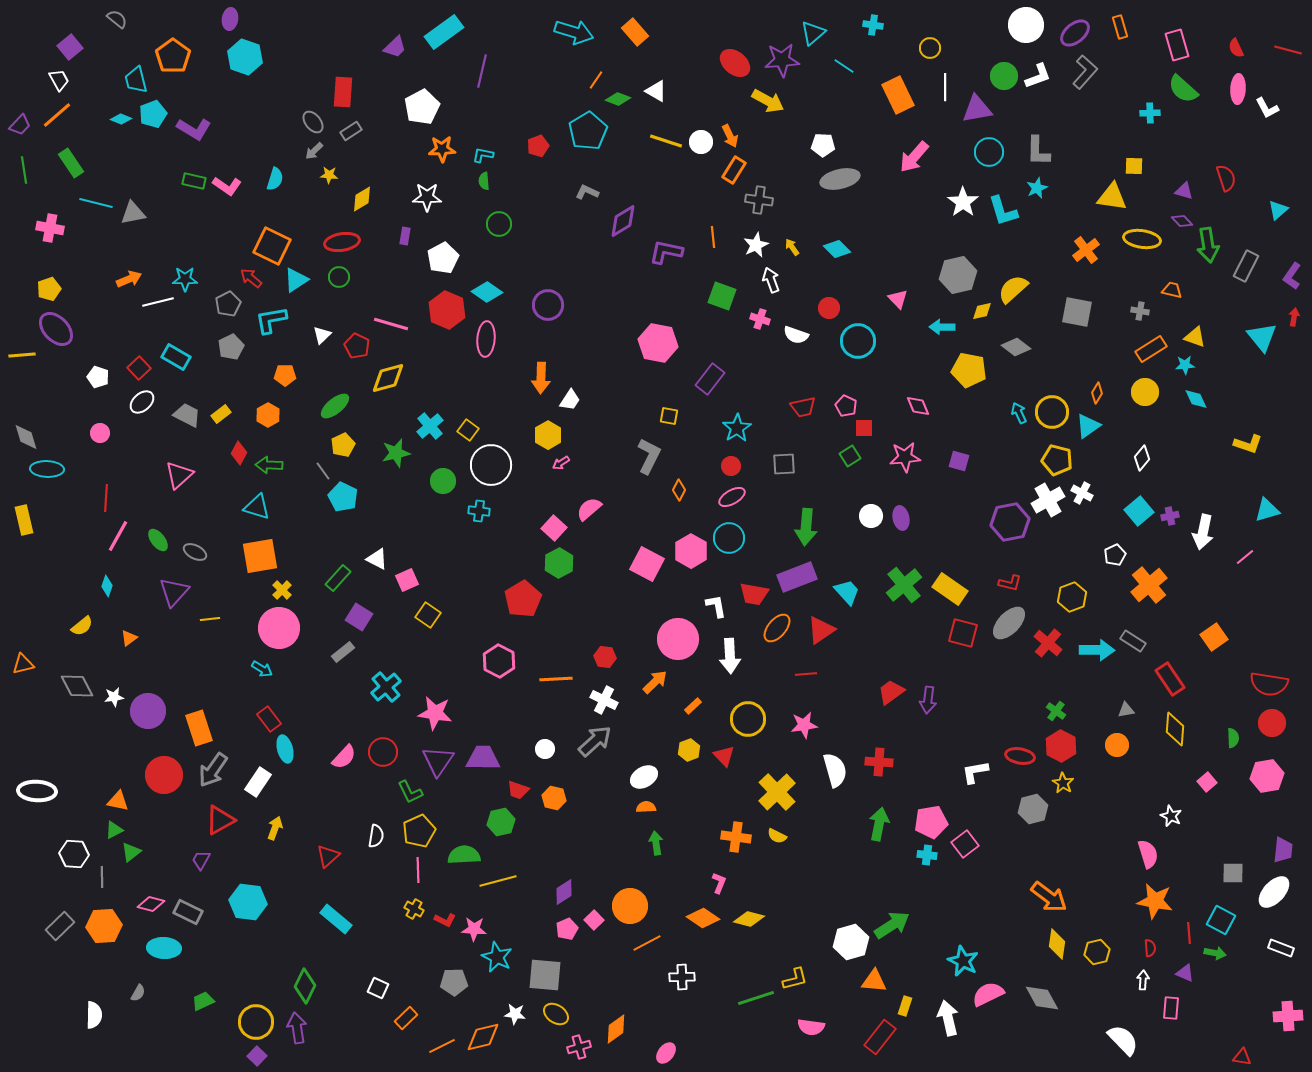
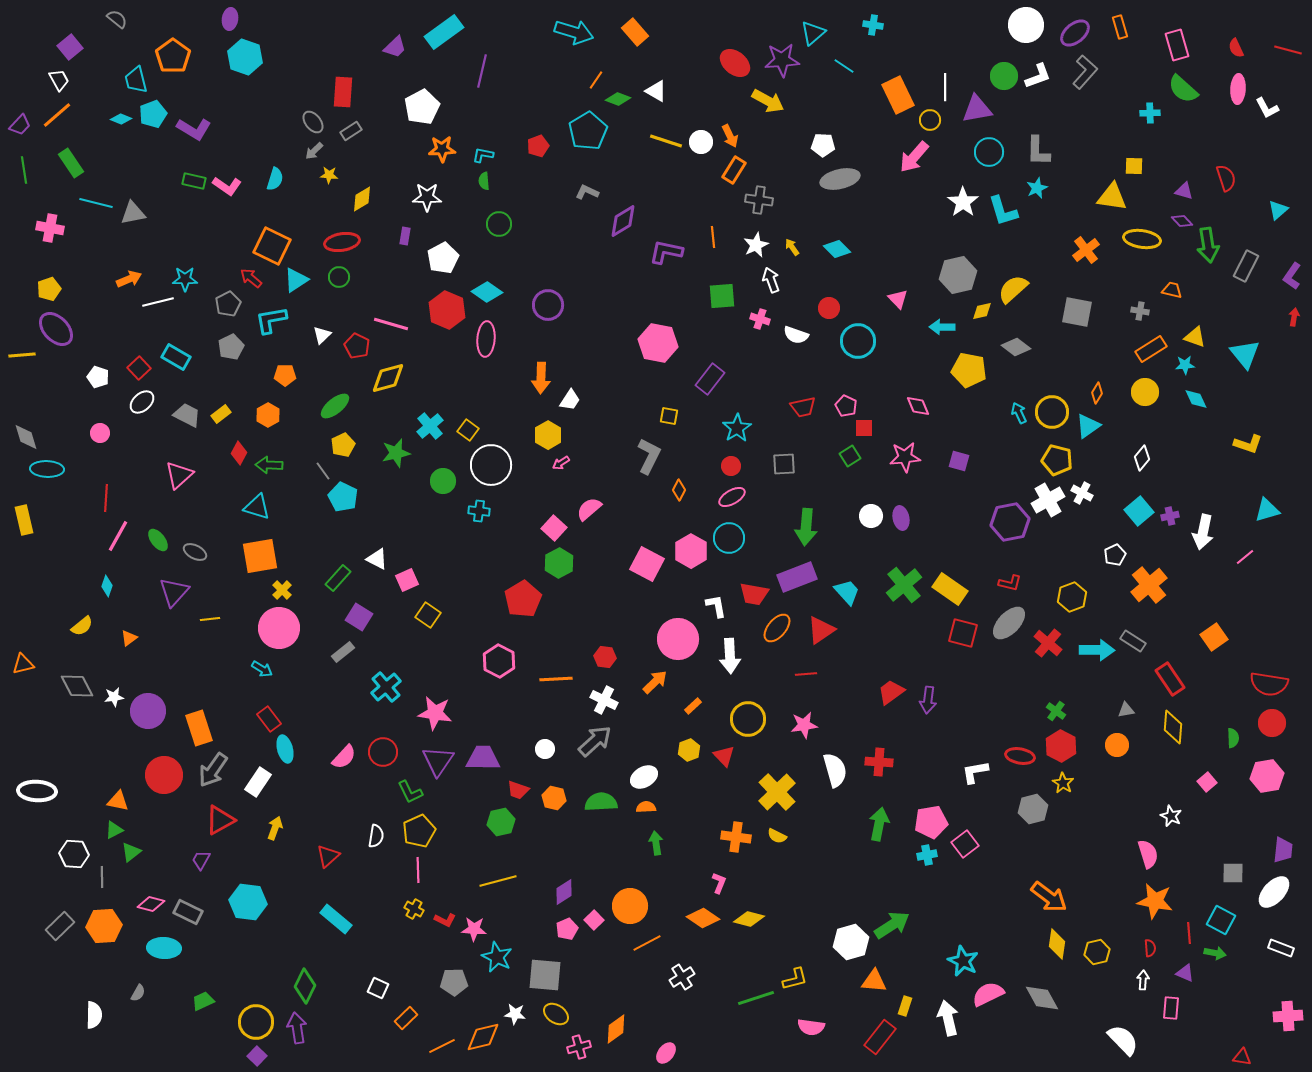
yellow circle at (930, 48): moved 72 px down
green square at (722, 296): rotated 24 degrees counterclockwise
cyan triangle at (1262, 337): moved 17 px left, 17 px down
yellow diamond at (1175, 729): moved 2 px left, 2 px up
green semicircle at (464, 855): moved 137 px right, 53 px up
cyan cross at (927, 855): rotated 18 degrees counterclockwise
white cross at (682, 977): rotated 30 degrees counterclockwise
